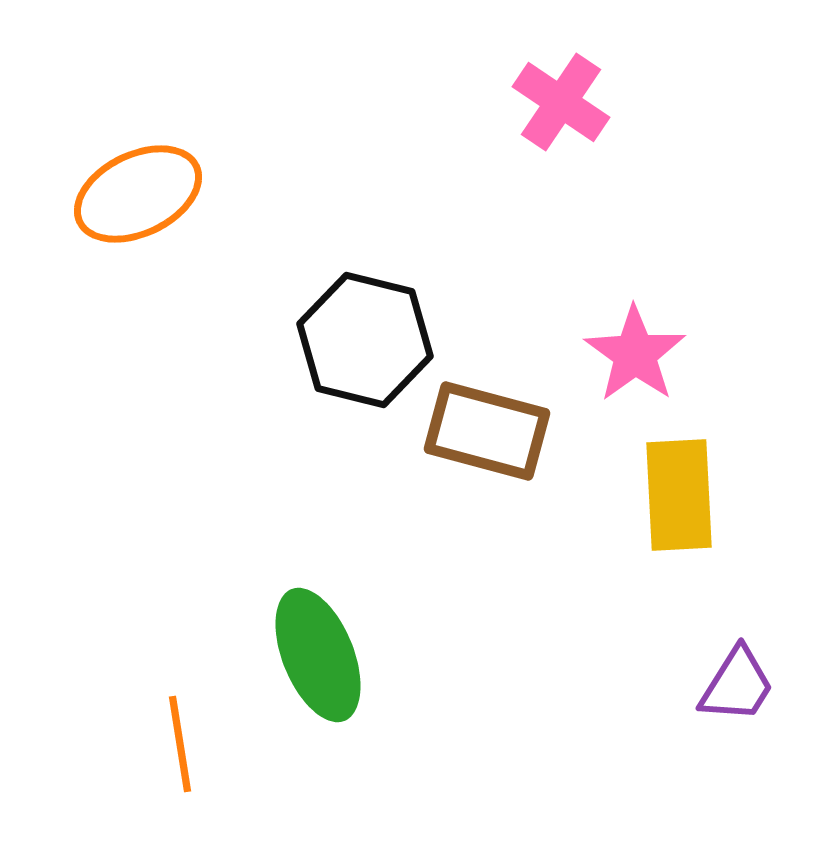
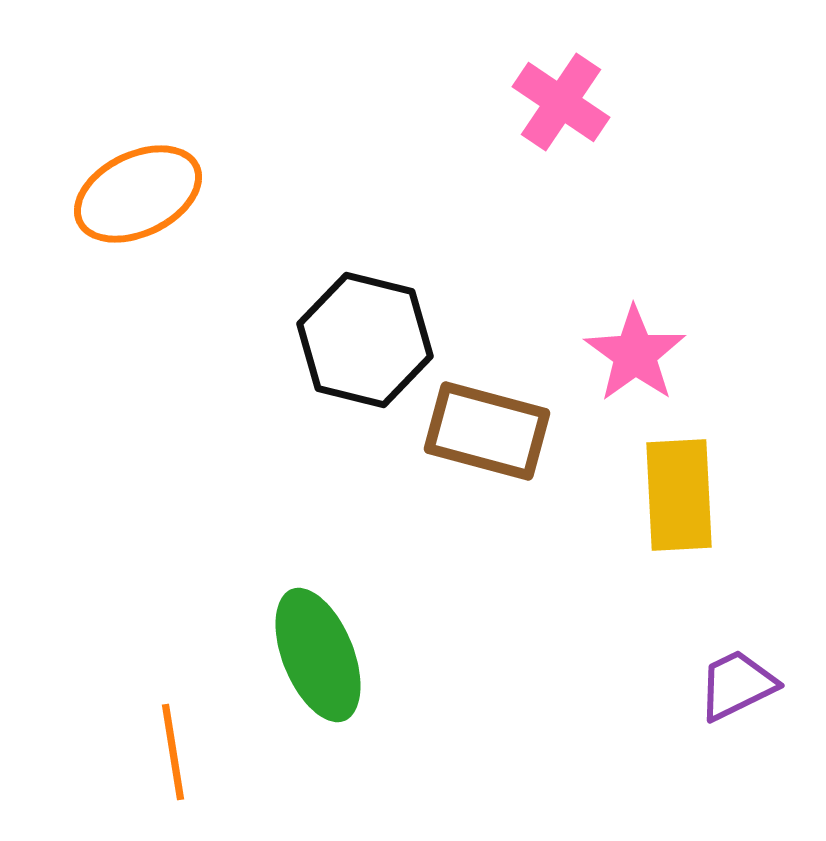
purple trapezoid: rotated 148 degrees counterclockwise
orange line: moved 7 px left, 8 px down
